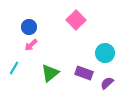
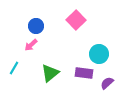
blue circle: moved 7 px right, 1 px up
cyan circle: moved 6 px left, 1 px down
purple rectangle: rotated 12 degrees counterclockwise
